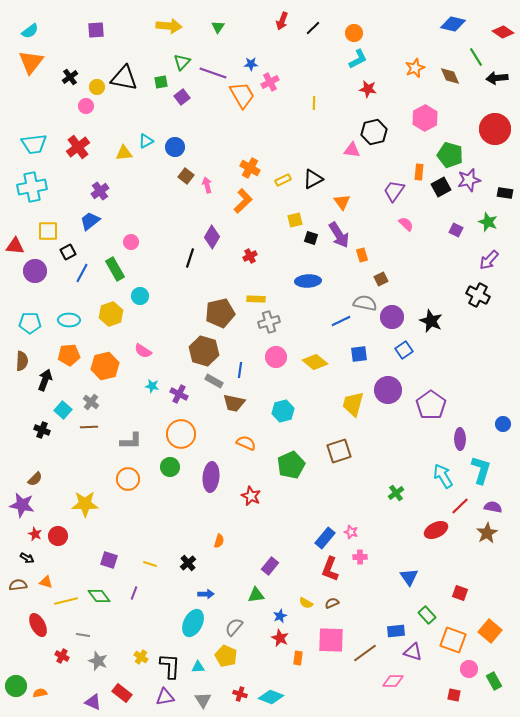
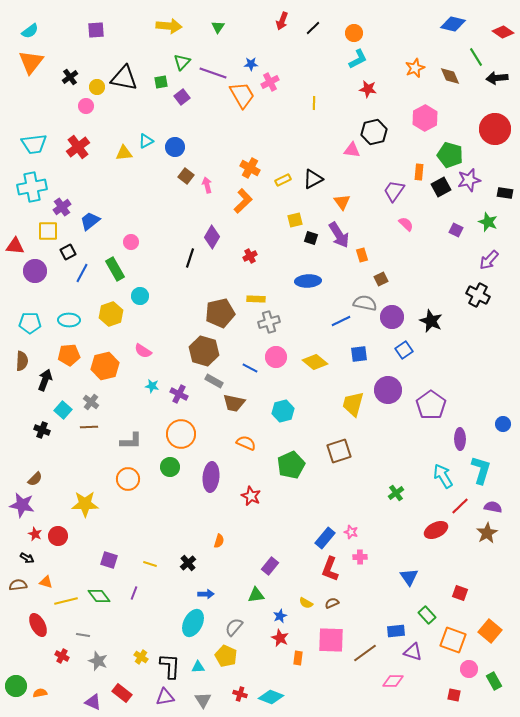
purple cross at (100, 191): moved 38 px left, 16 px down
blue line at (240, 370): moved 10 px right, 2 px up; rotated 70 degrees counterclockwise
